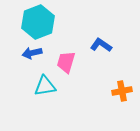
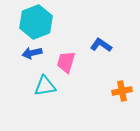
cyan hexagon: moved 2 px left
